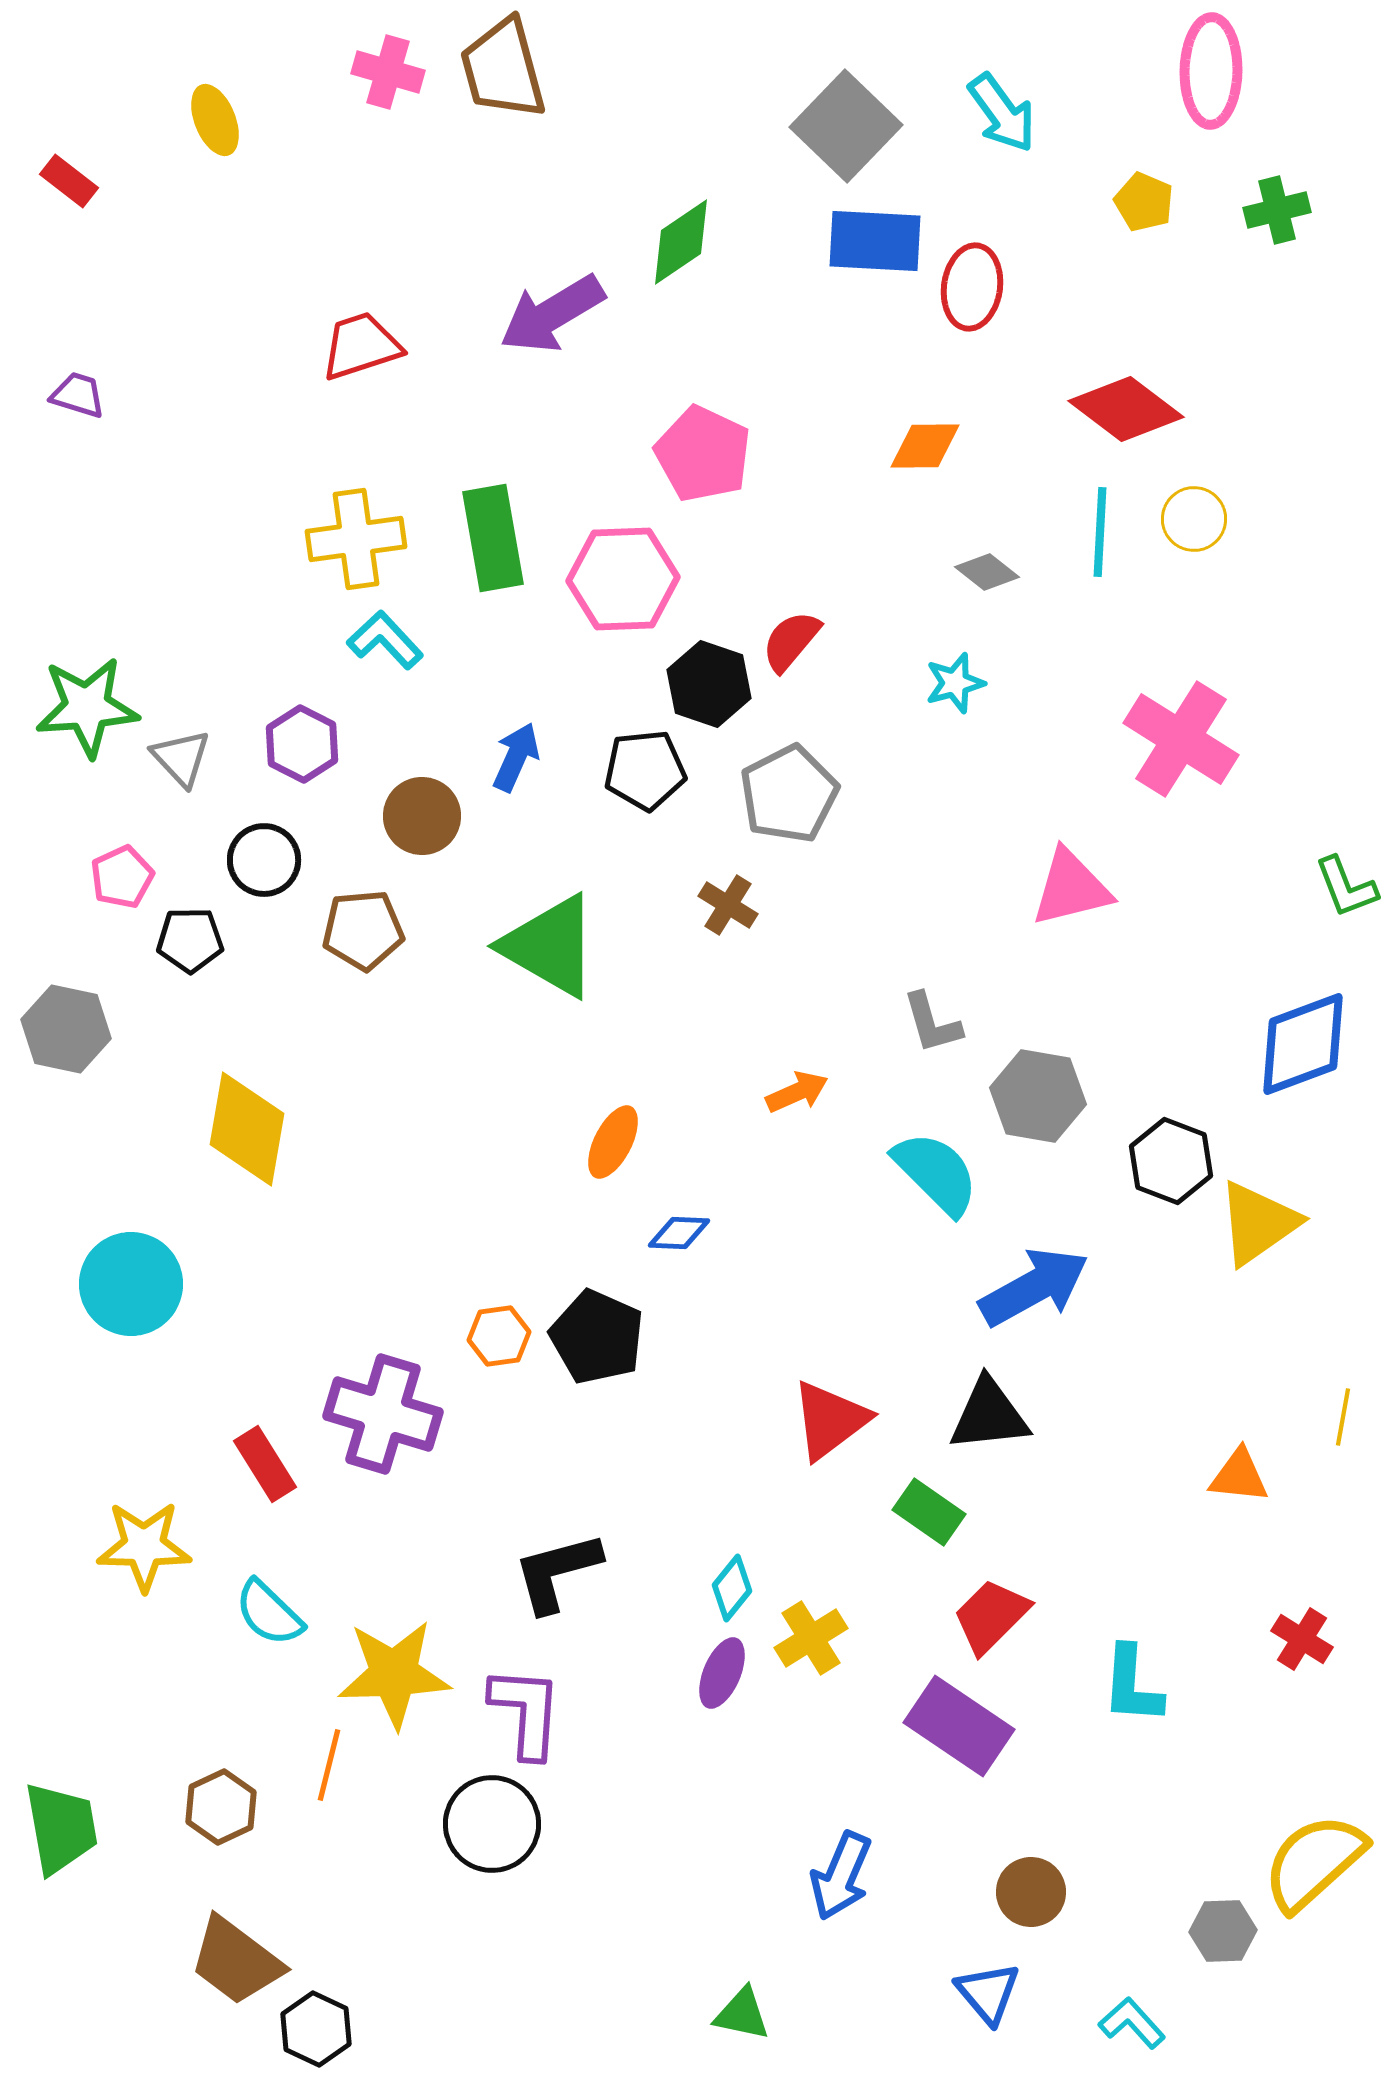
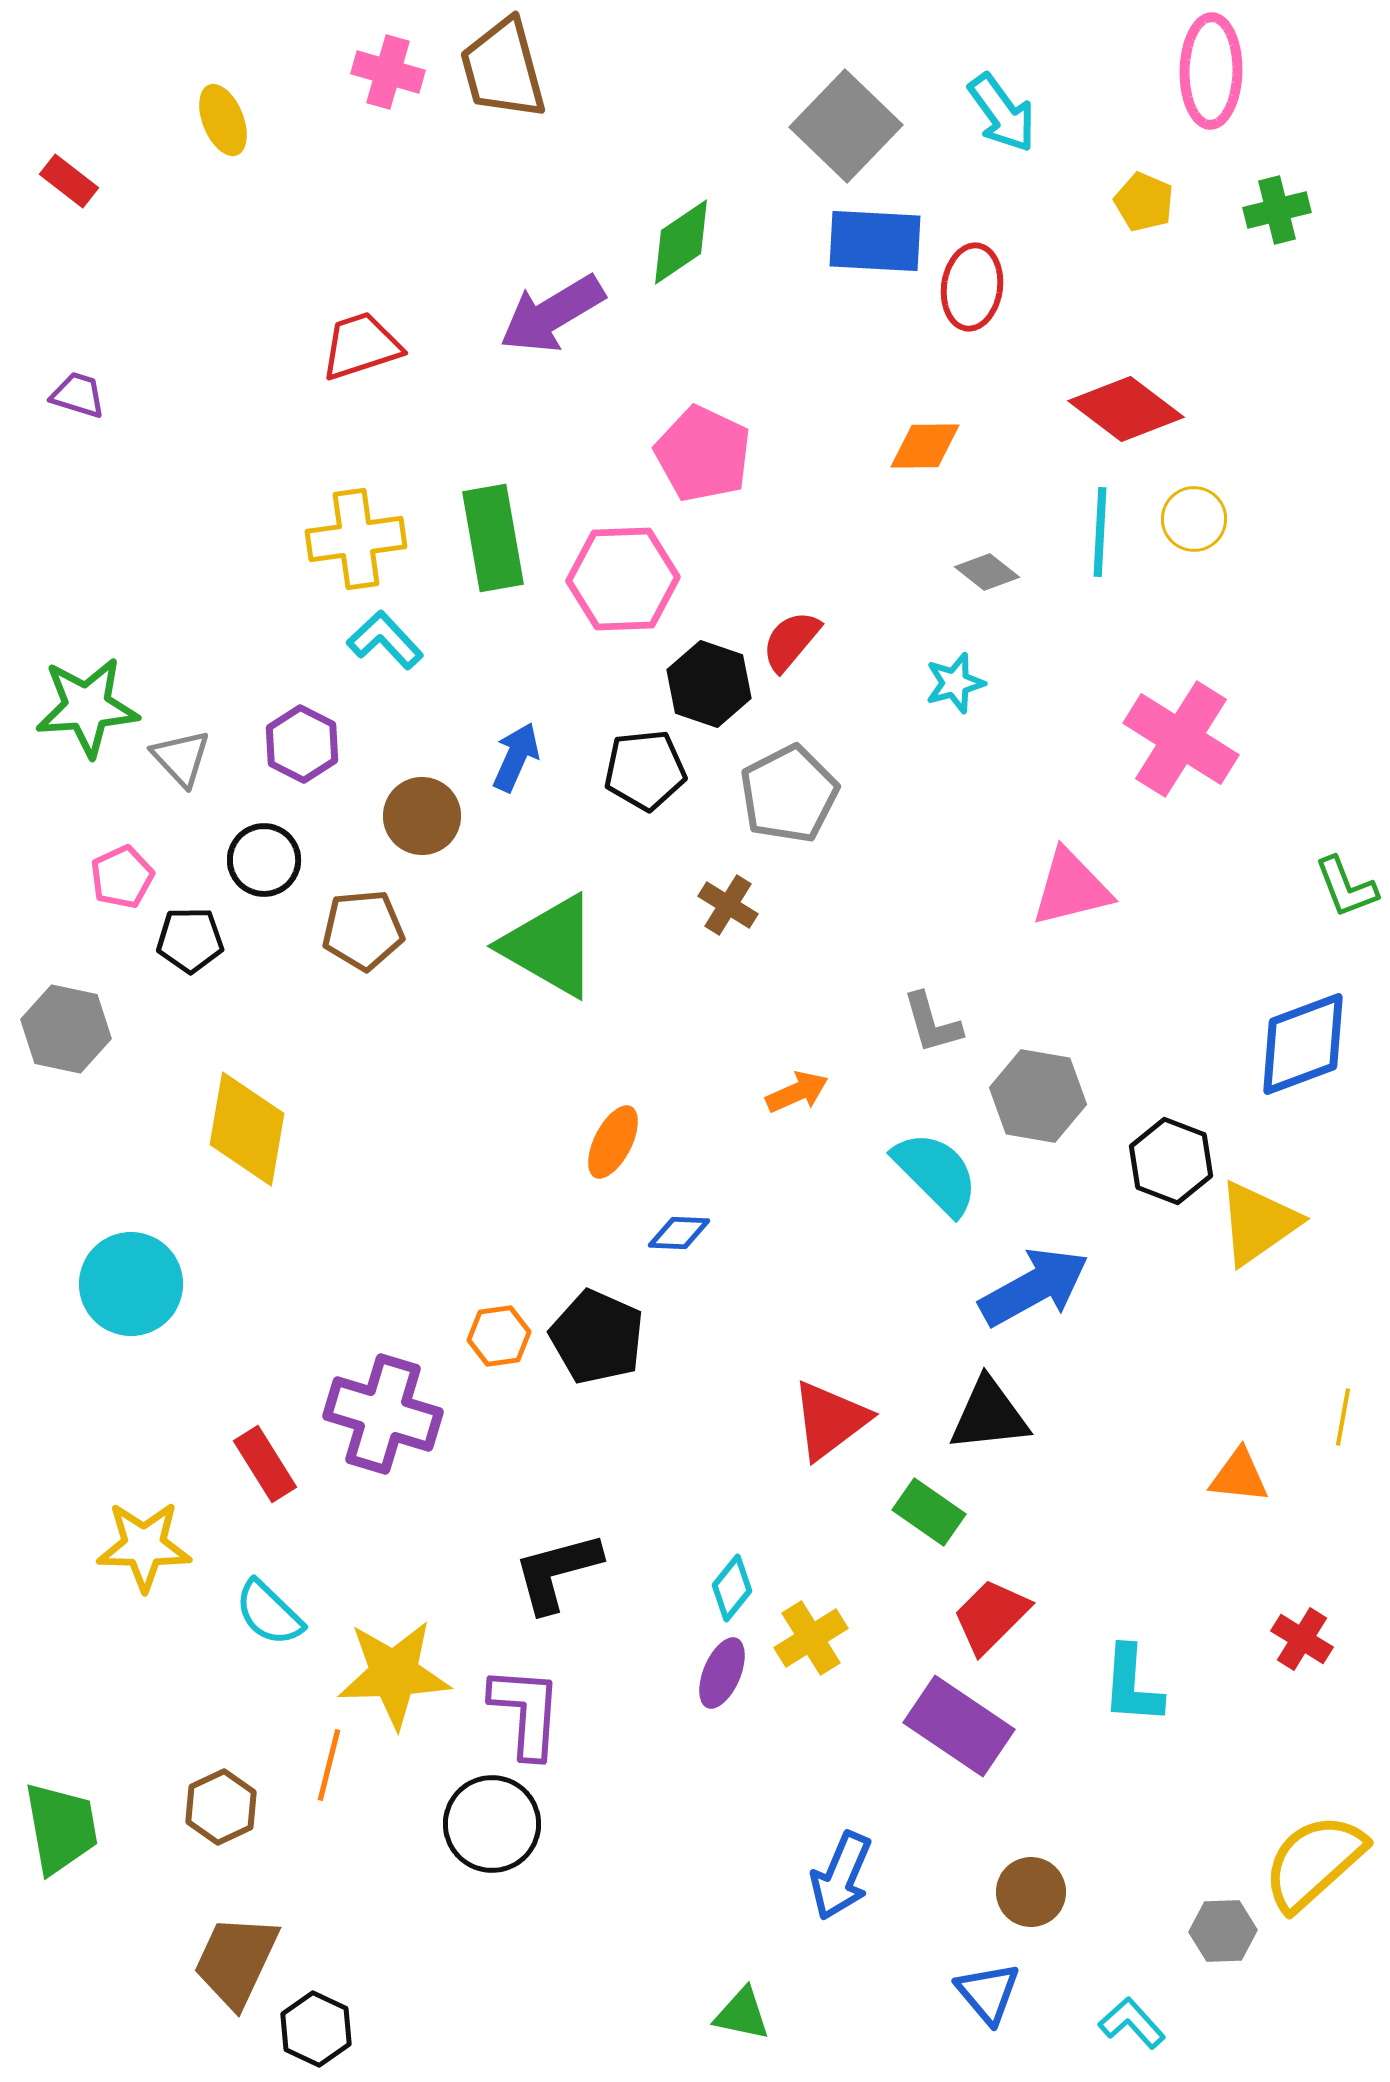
yellow ellipse at (215, 120): moved 8 px right
brown trapezoid at (236, 1961): rotated 78 degrees clockwise
